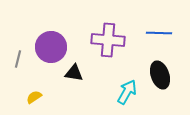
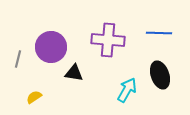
cyan arrow: moved 2 px up
